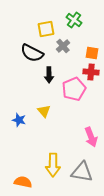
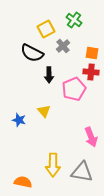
yellow square: rotated 18 degrees counterclockwise
